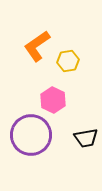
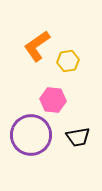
pink hexagon: rotated 20 degrees counterclockwise
black trapezoid: moved 8 px left, 1 px up
